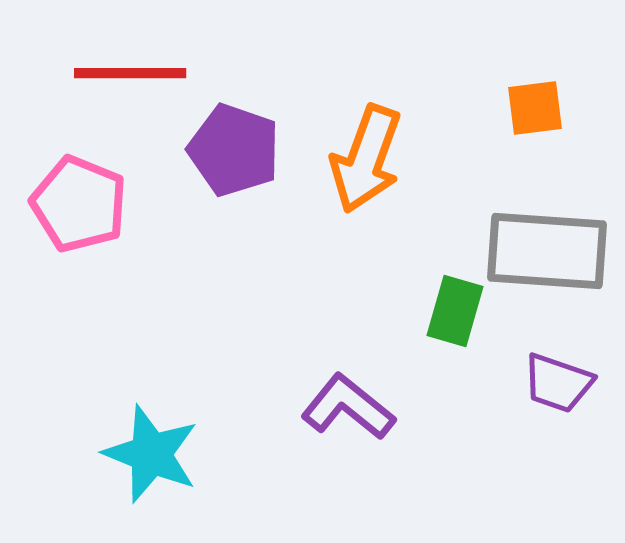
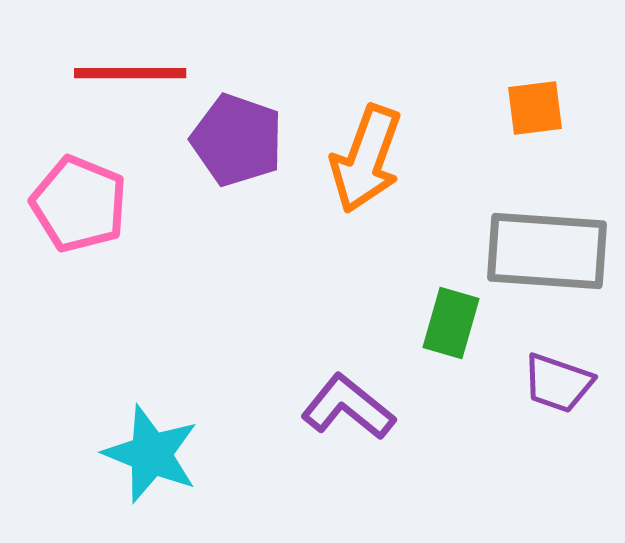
purple pentagon: moved 3 px right, 10 px up
green rectangle: moved 4 px left, 12 px down
